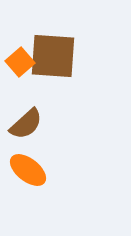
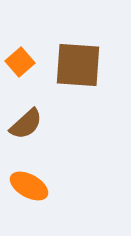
brown square: moved 25 px right, 9 px down
orange ellipse: moved 1 px right, 16 px down; rotated 9 degrees counterclockwise
